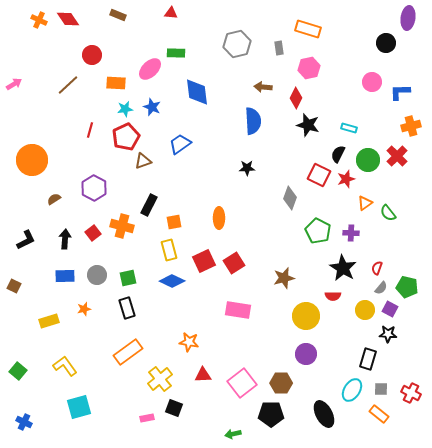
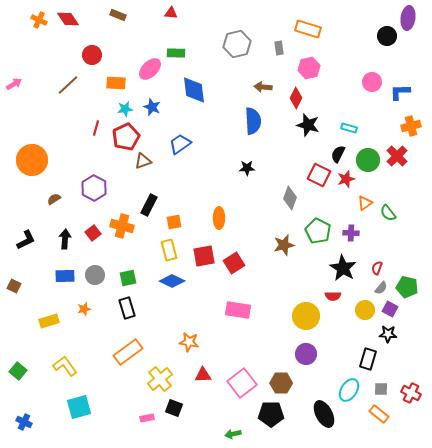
black circle at (386, 43): moved 1 px right, 7 px up
blue diamond at (197, 92): moved 3 px left, 2 px up
red line at (90, 130): moved 6 px right, 2 px up
red square at (204, 261): moved 5 px up; rotated 15 degrees clockwise
gray circle at (97, 275): moved 2 px left
brown star at (284, 278): moved 33 px up
cyan ellipse at (352, 390): moved 3 px left
